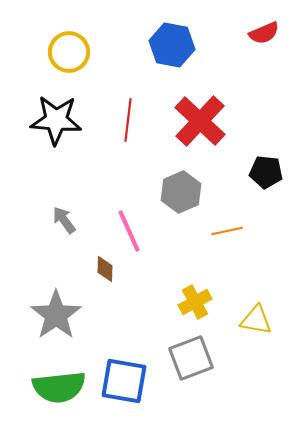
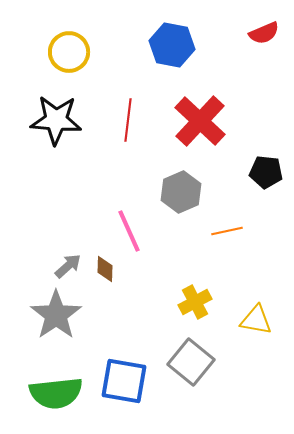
gray arrow: moved 4 px right, 46 px down; rotated 84 degrees clockwise
gray square: moved 4 px down; rotated 30 degrees counterclockwise
green semicircle: moved 3 px left, 6 px down
